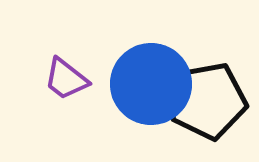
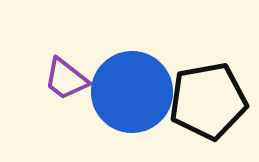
blue circle: moved 19 px left, 8 px down
